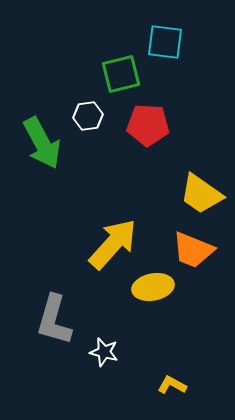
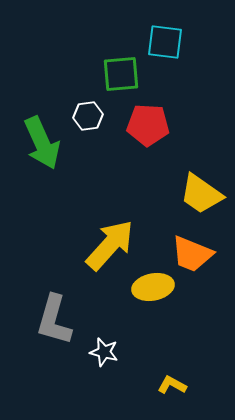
green square: rotated 9 degrees clockwise
green arrow: rotated 4 degrees clockwise
yellow arrow: moved 3 px left, 1 px down
orange trapezoid: moved 1 px left, 4 px down
